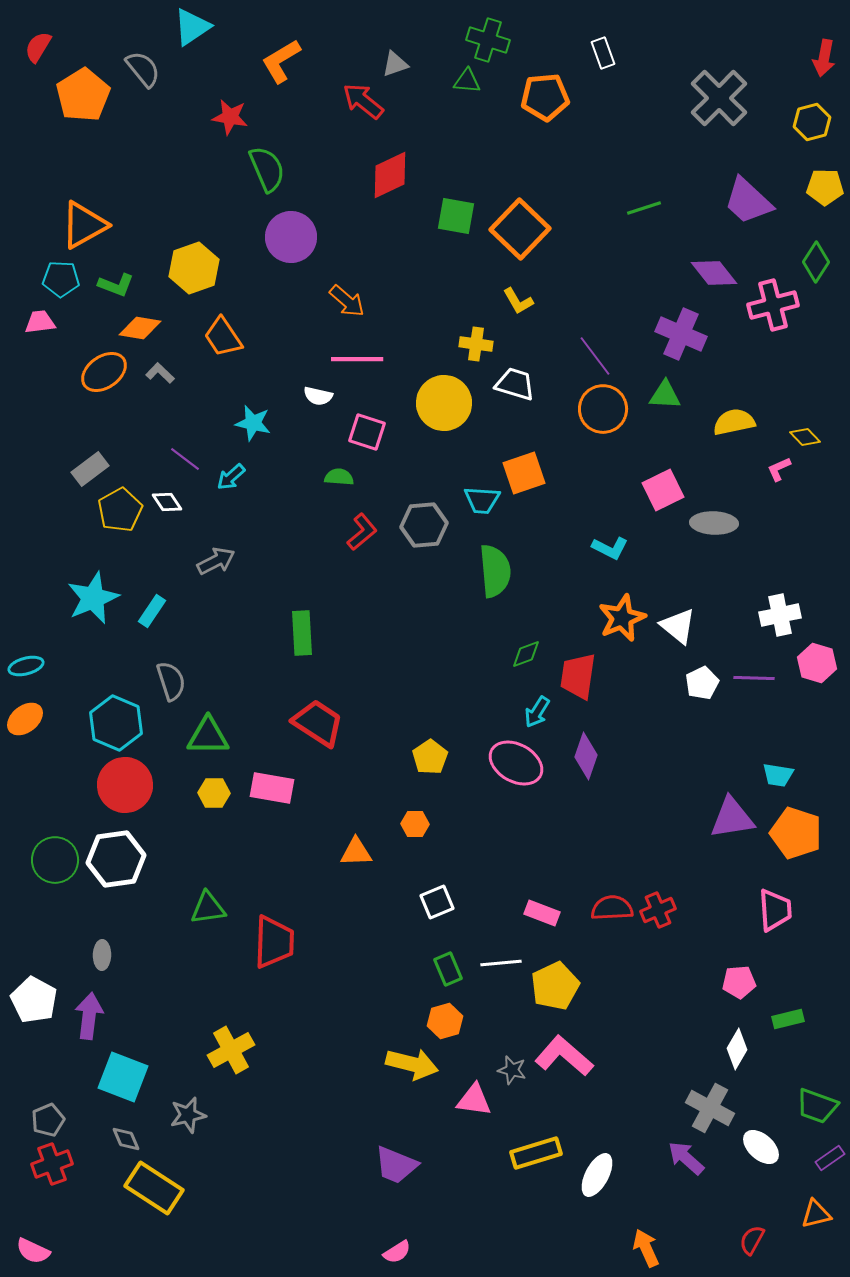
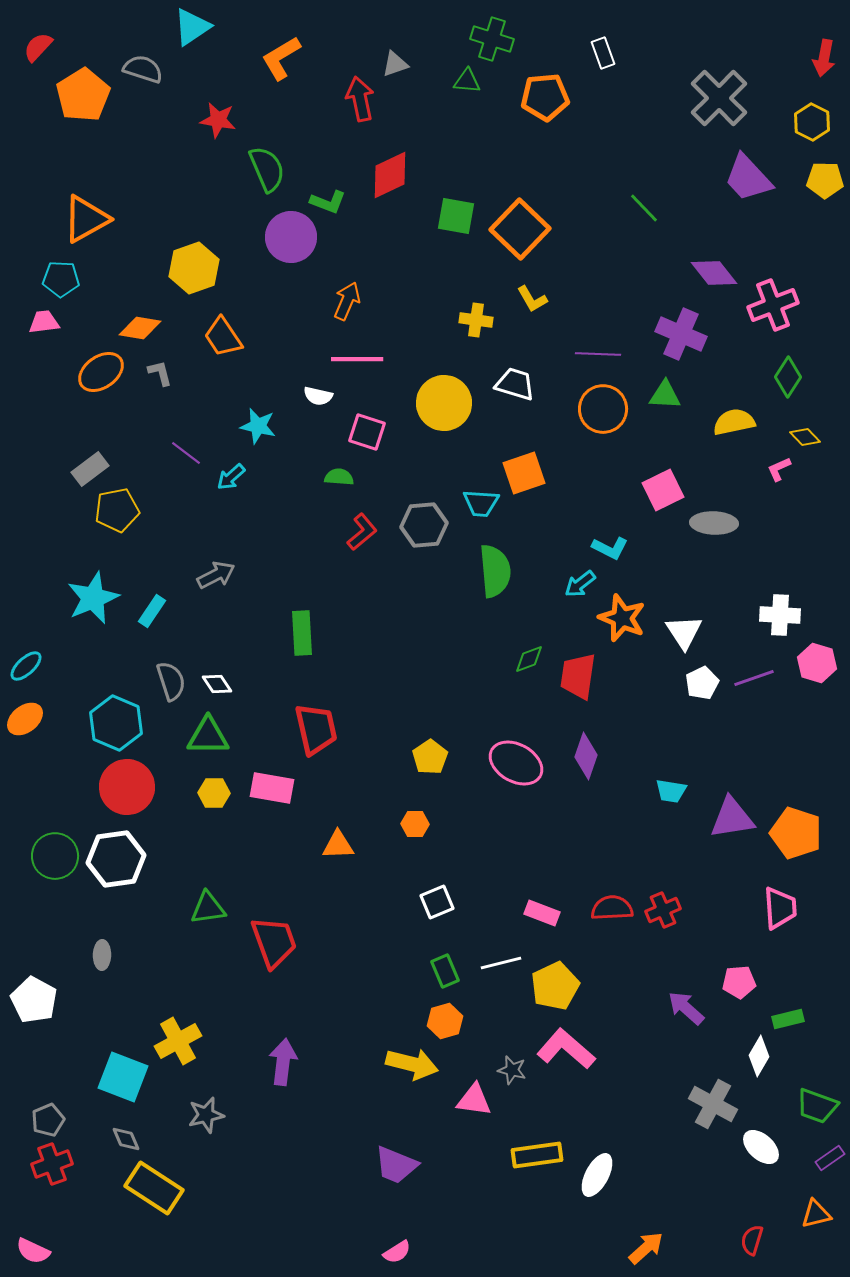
green cross at (488, 40): moved 4 px right, 1 px up
red semicircle at (38, 47): rotated 12 degrees clockwise
orange L-shape at (281, 61): moved 3 px up
gray semicircle at (143, 69): rotated 33 degrees counterclockwise
red arrow at (363, 101): moved 3 px left, 2 px up; rotated 39 degrees clockwise
red star at (230, 117): moved 12 px left, 3 px down
yellow hexagon at (812, 122): rotated 18 degrees counterclockwise
yellow pentagon at (825, 187): moved 7 px up
purple trapezoid at (748, 201): moved 23 px up; rotated 4 degrees clockwise
green line at (644, 208): rotated 64 degrees clockwise
orange triangle at (84, 225): moved 2 px right, 6 px up
green diamond at (816, 262): moved 28 px left, 115 px down
green L-shape at (116, 285): moved 212 px right, 83 px up
orange arrow at (347, 301): rotated 108 degrees counterclockwise
yellow L-shape at (518, 301): moved 14 px right, 2 px up
pink cross at (773, 305): rotated 6 degrees counterclockwise
pink trapezoid at (40, 322): moved 4 px right
yellow cross at (476, 344): moved 24 px up
purple line at (595, 356): moved 3 px right, 2 px up; rotated 51 degrees counterclockwise
orange ellipse at (104, 372): moved 3 px left
gray L-shape at (160, 373): rotated 32 degrees clockwise
cyan star at (253, 423): moved 5 px right, 3 px down
purple line at (185, 459): moved 1 px right, 6 px up
cyan trapezoid at (482, 500): moved 1 px left, 3 px down
white diamond at (167, 502): moved 50 px right, 182 px down
yellow pentagon at (120, 510): moved 3 px left; rotated 18 degrees clockwise
gray arrow at (216, 561): moved 14 px down
white cross at (780, 615): rotated 15 degrees clockwise
orange star at (622, 618): rotated 27 degrees counterclockwise
white triangle at (678, 626): moved 6 px right, 6 px down; rotated 18 degrees clockwise
green diamond at (526, 654): moved 3 px right, 5 px down
cyan ellipse at (26, 666): rotated 28 degrees counterclockwise
purple line at (754, 678): rotated 21 degrees counterclockwise
cyan arrow at (537, 712): moved 43 px right, 128 px up; rotated 20 degrees clockwise
red trapezoid at (318, 723): moved 2 px left, 6 px down; rotated 44 degrees clockwise
cyan trapezoid at (778, 775): moved 107 px left, 16 px down
red circle at (125, 785): moved 2 px right, 2 px down
orange triangle at (356, 852): moved 18 px left, 7 px up
green circle at (55, 860): moved 4 px up
red cross at (658, 910): moved 5 px right
pink trapezoid at (775, 910): moved 5 px right, 2 px up
red trapezoid at (274, 942): rotated 22 degrees counterclockwise
white line at (501, 963): rotated 9 degrees counterclockwise
green rectangle at (448, 969): moved 3 px left, 2 px down
purple arrow at (89, 1016): moved 194 px right, 46 px down
white diamond at (737, 1049): moved 22 px right, 7 px down
yellow cross at (231, 1050): moved 53 px left, 9 px up
pink L-shape at (564, 1056): moved 2 px right, 7 px up
gray cross at (710, 1108): moved 3 px right, 4 px up
gray star at (188, 1115): moved 18 px right
yellow rectangle at (536, 1153): moved 1 px right, 2 px down; rotated 9 degrees clockwise
purple arrow at (686, 1158): moved 150 px up
red semicircle at (752, 1240): rotated 12 degrees counterclockwise
orange arrow at (646, 1248): rotated 72 degrees clockwise
